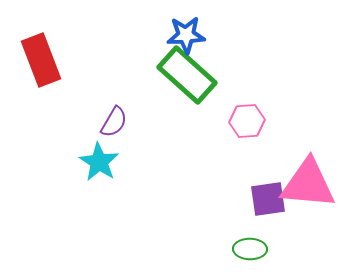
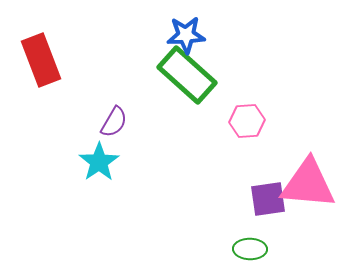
cyan star: rotated 6 degrees clockwise
